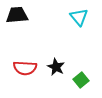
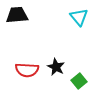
red semicircle: moved 2 px right, 2 px down
green square: moved 2 px left, 1 px down
